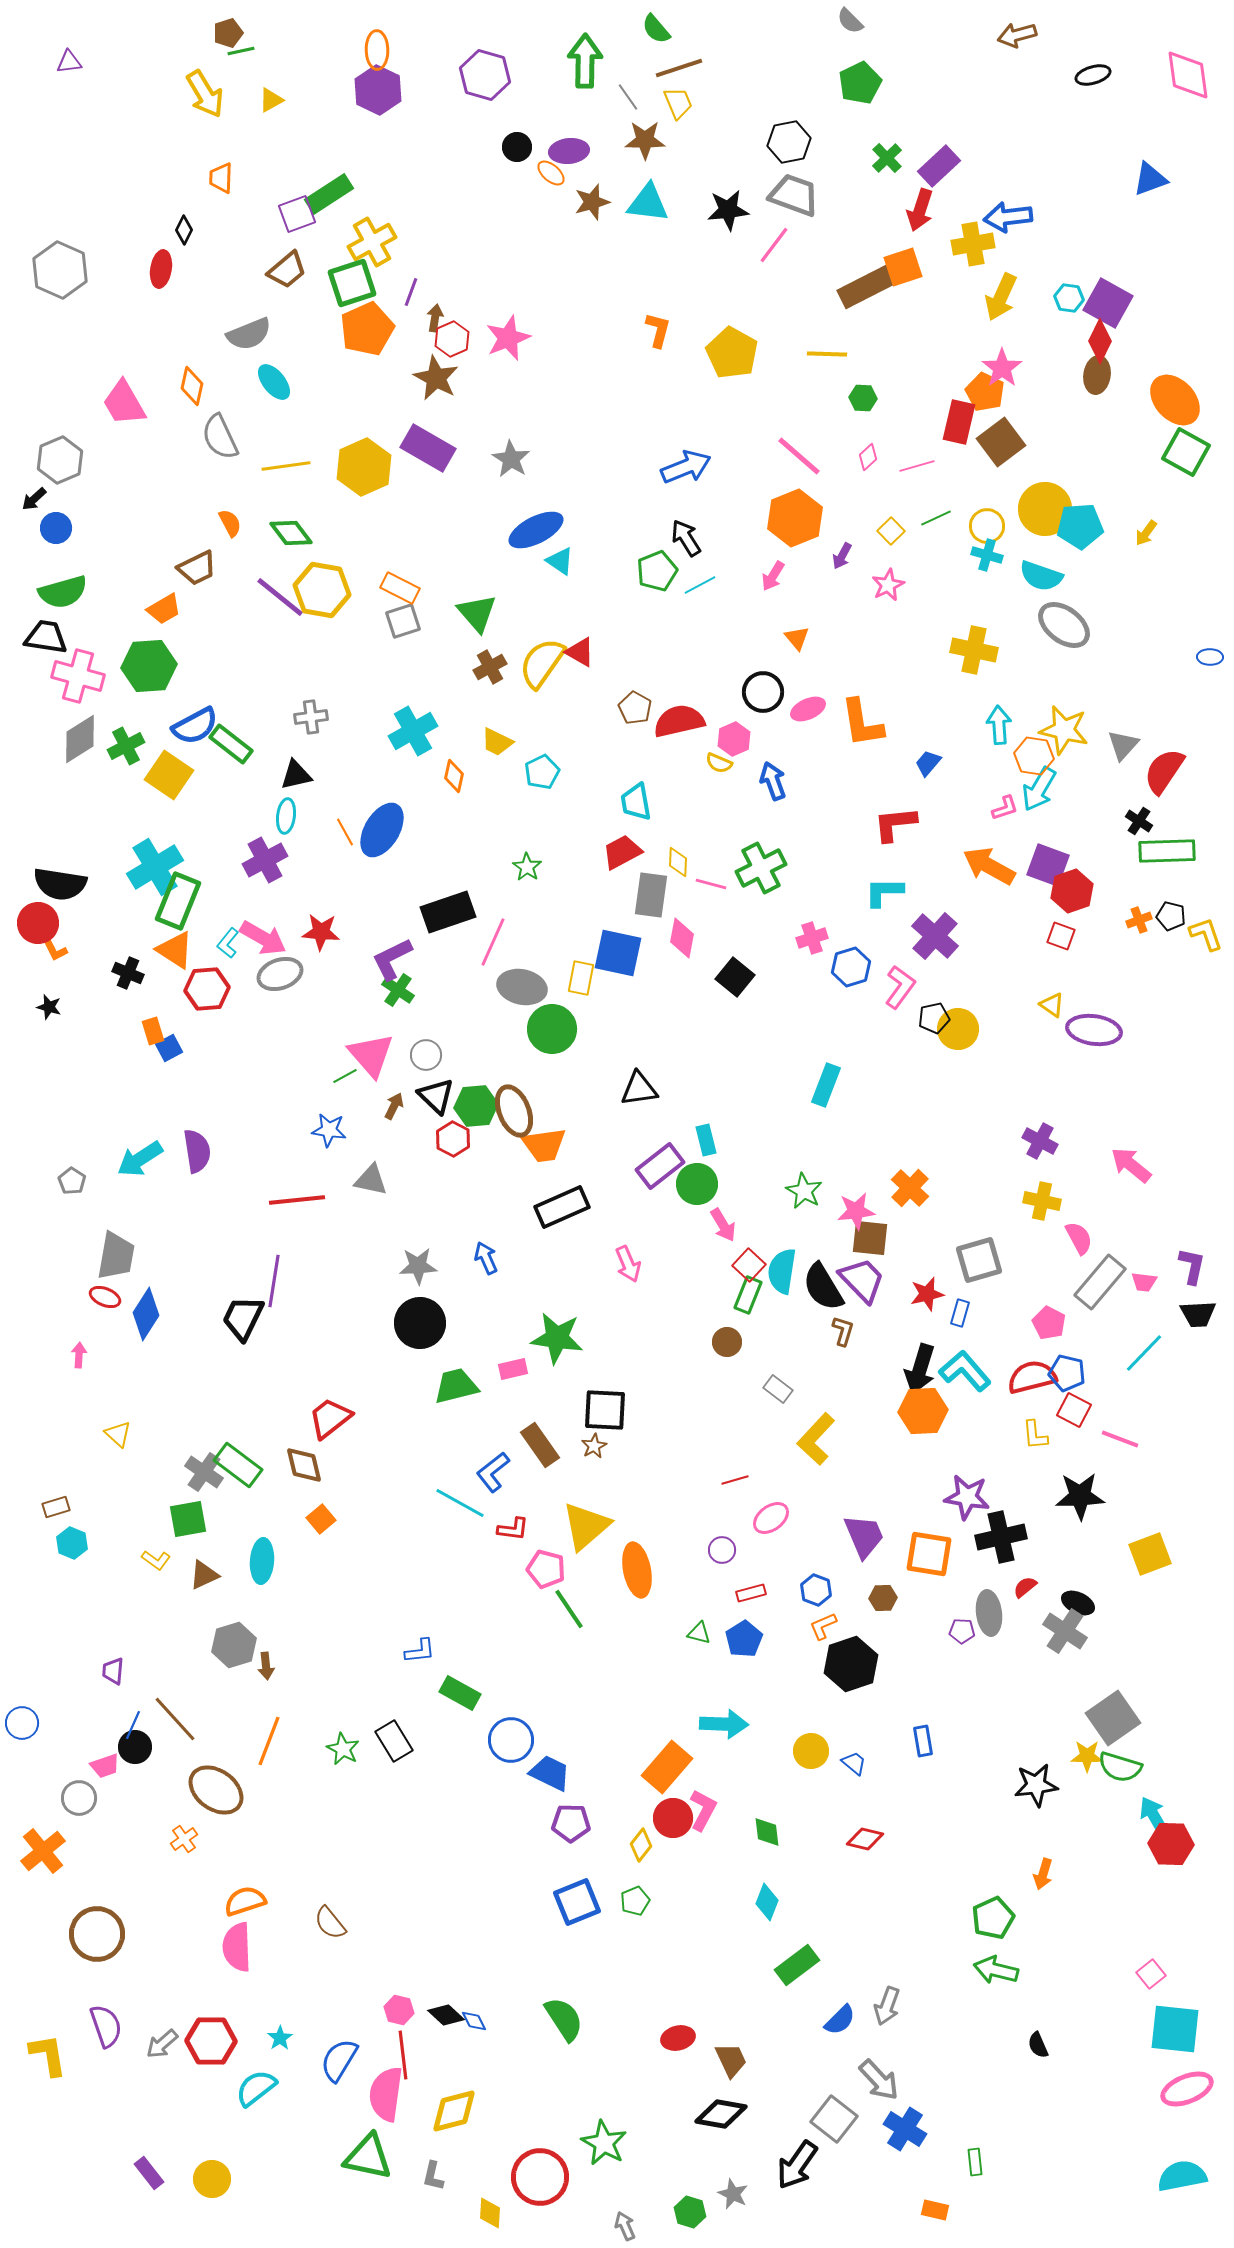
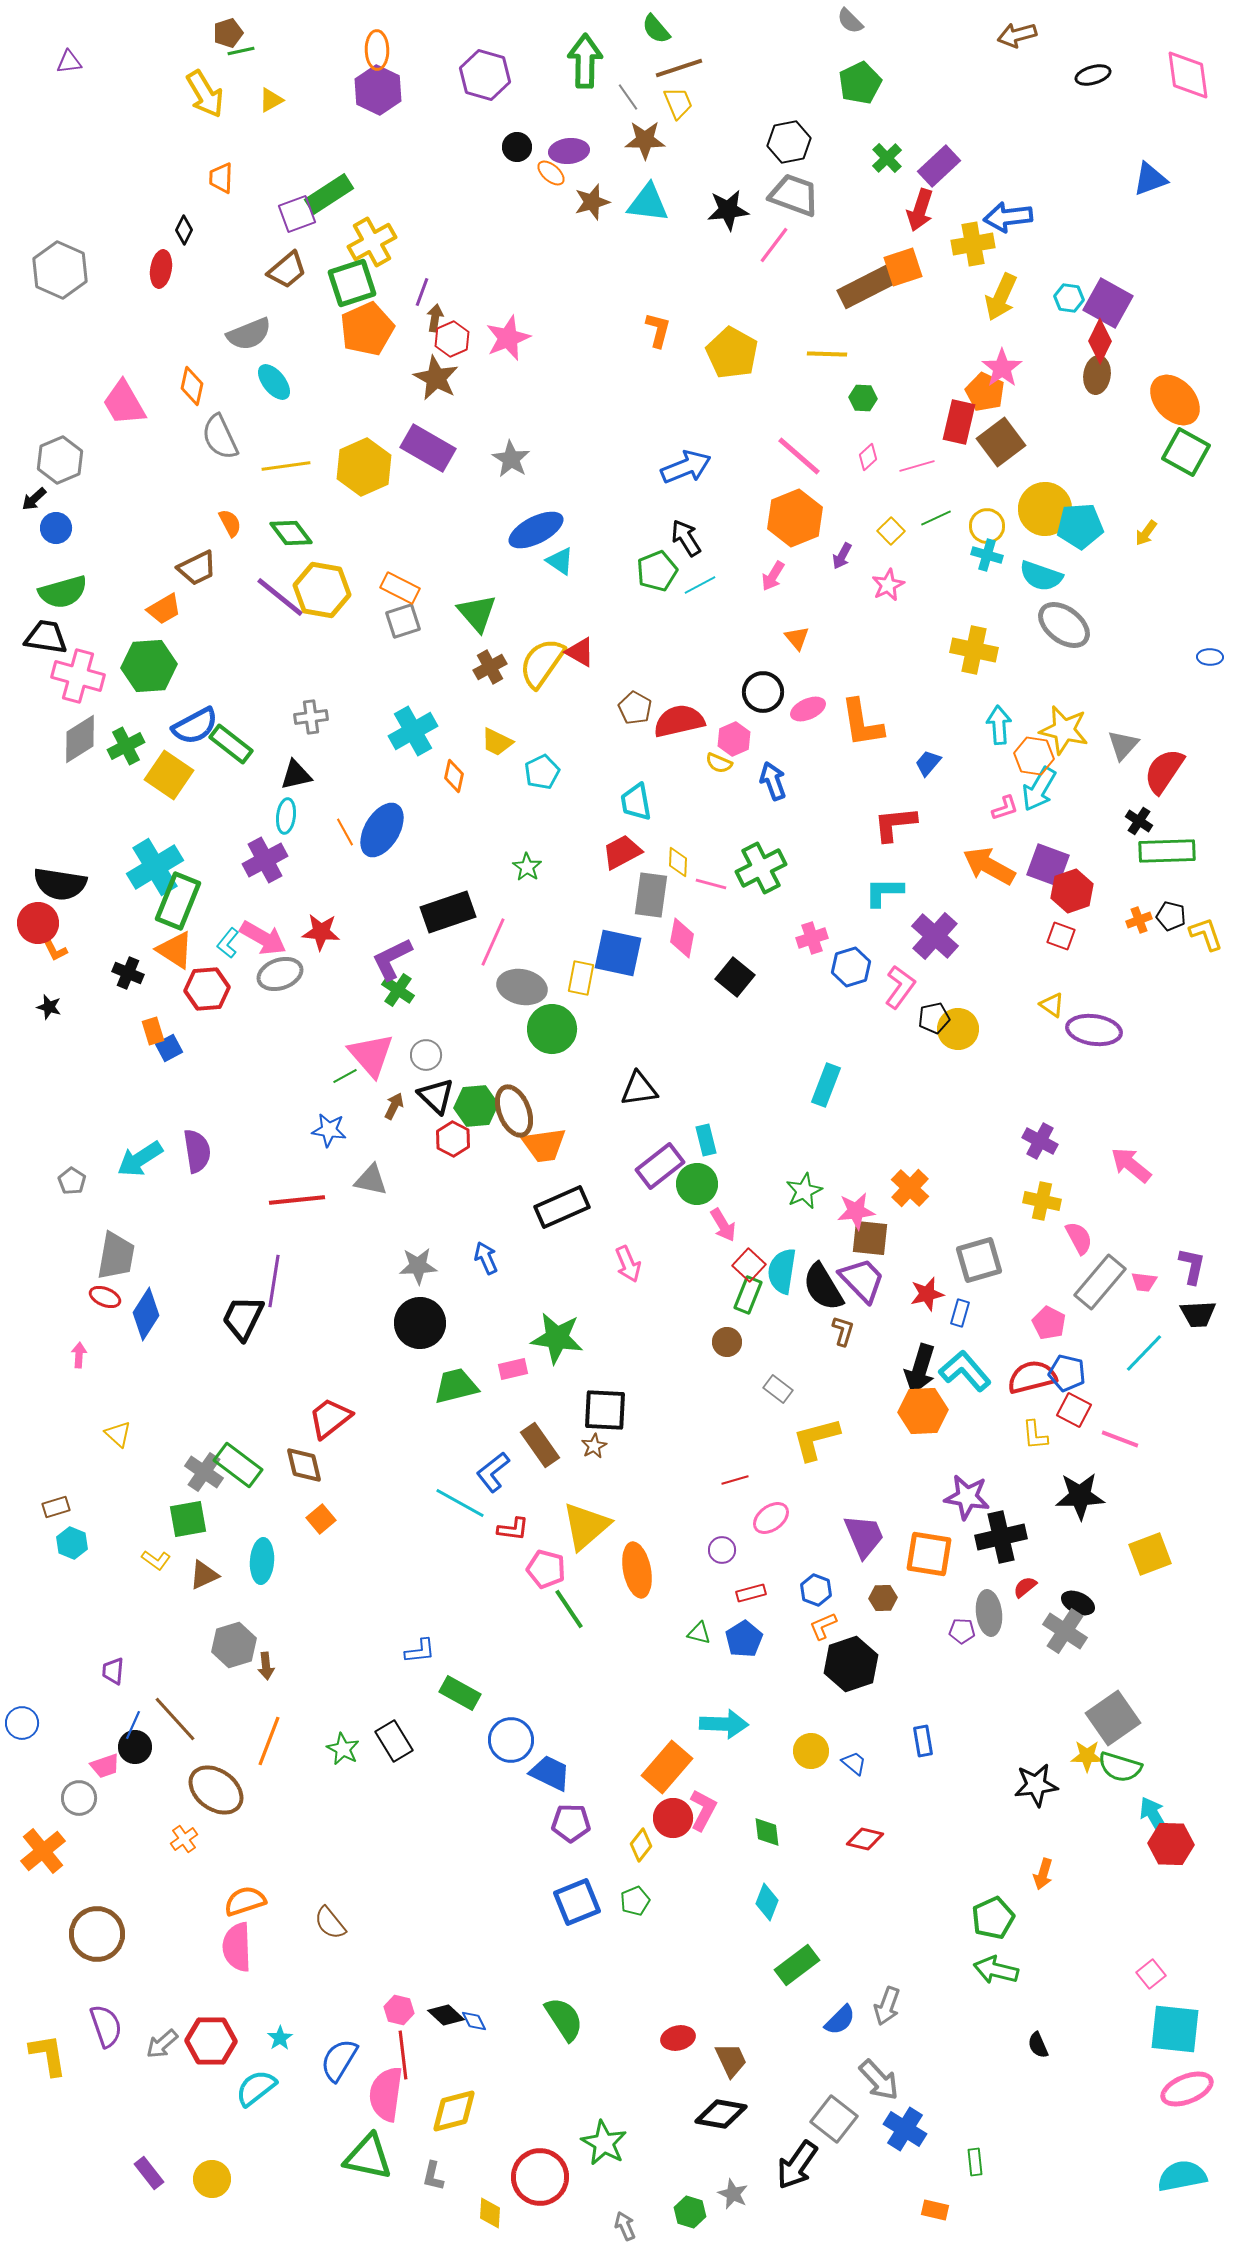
purple line at (411, 292): moved 11 px right
green star at (804, 1191): rotated 18 degrees clockwise
yellow L-shape at (816, 1439): rotated 32 degrees clockwise
